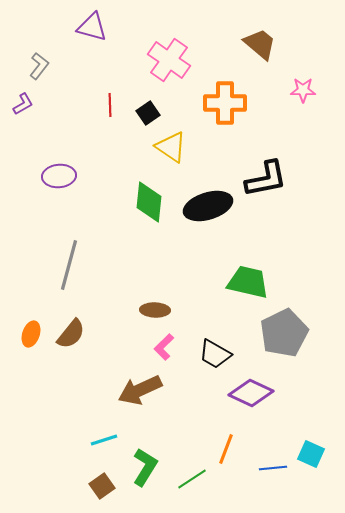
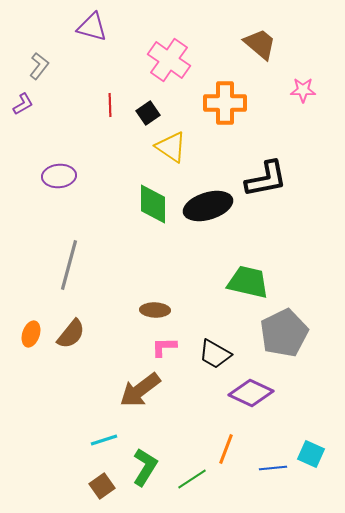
green diamond: moved 4 px right, 2 px down; rotated 6 degrees counterclockwise
pink L-shape: rotated 44 degrees clockwise
brown arrow: rotated 12 degrees counterclockwise
